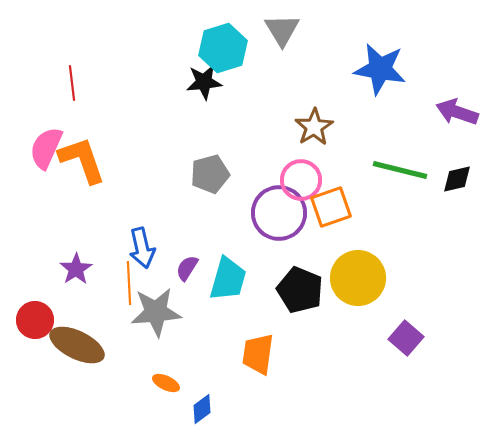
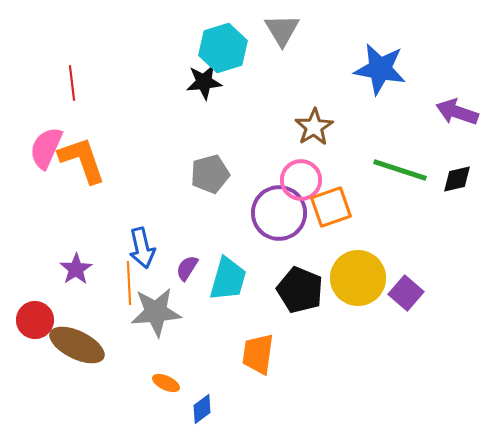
green line: rotated 4 degrees clockwise
purple square: moved 45 px up
